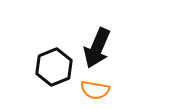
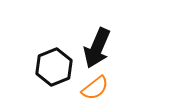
orange semicircle: moved 2 px up; rotated 48 degrees counterclockwise
